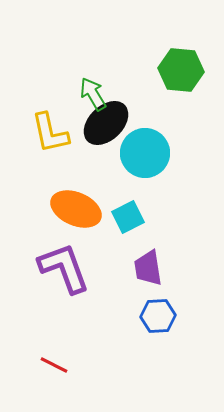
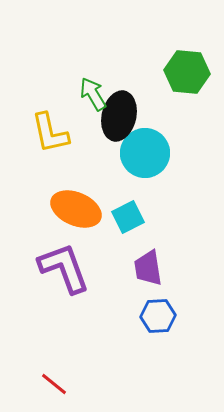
green hexagon: moved 6 px right, 2 px down
black ellipse: moved 13 px right, 7 px up; rotated 33 degrees counterclockwise
red line: moved 19 px down; rotated 12 degrees clockwise
